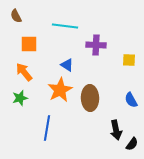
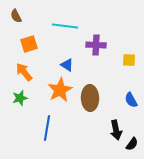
orange square: rotated 18 degrees counterclockwise
